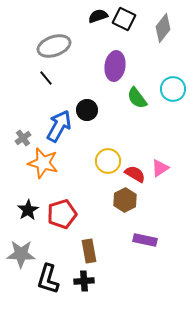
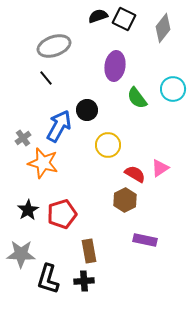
yellow circle: moved 16 px up
